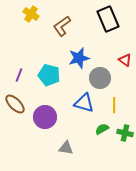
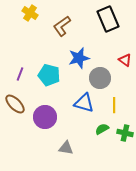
yellow cross: moved 1 px left, 1 px up
purple line: moved 1 px right, 1 px up
